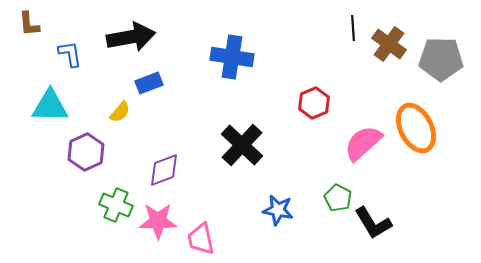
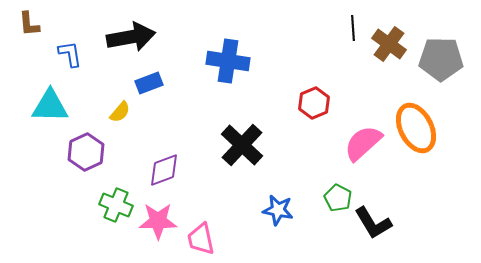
blue cross: moved 4 px left, 4 px down
